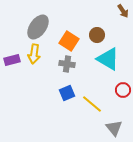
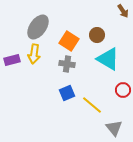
yellow line: moved 1 px down
